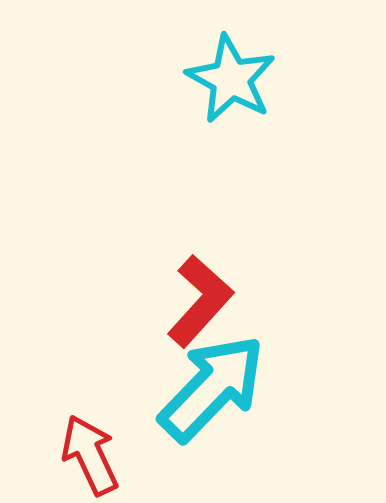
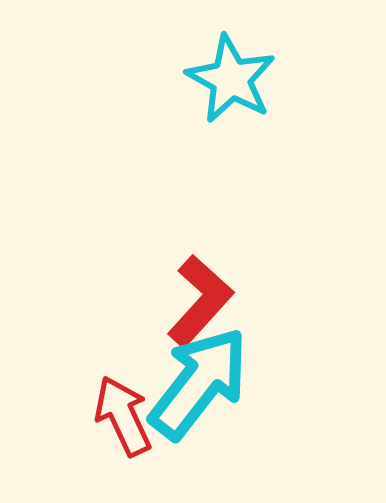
cyan arrow: moved 13 px left, 5 px up; rotated 6 degrees counterclockwise
red arrow: moved 33 px right, 39 px up
